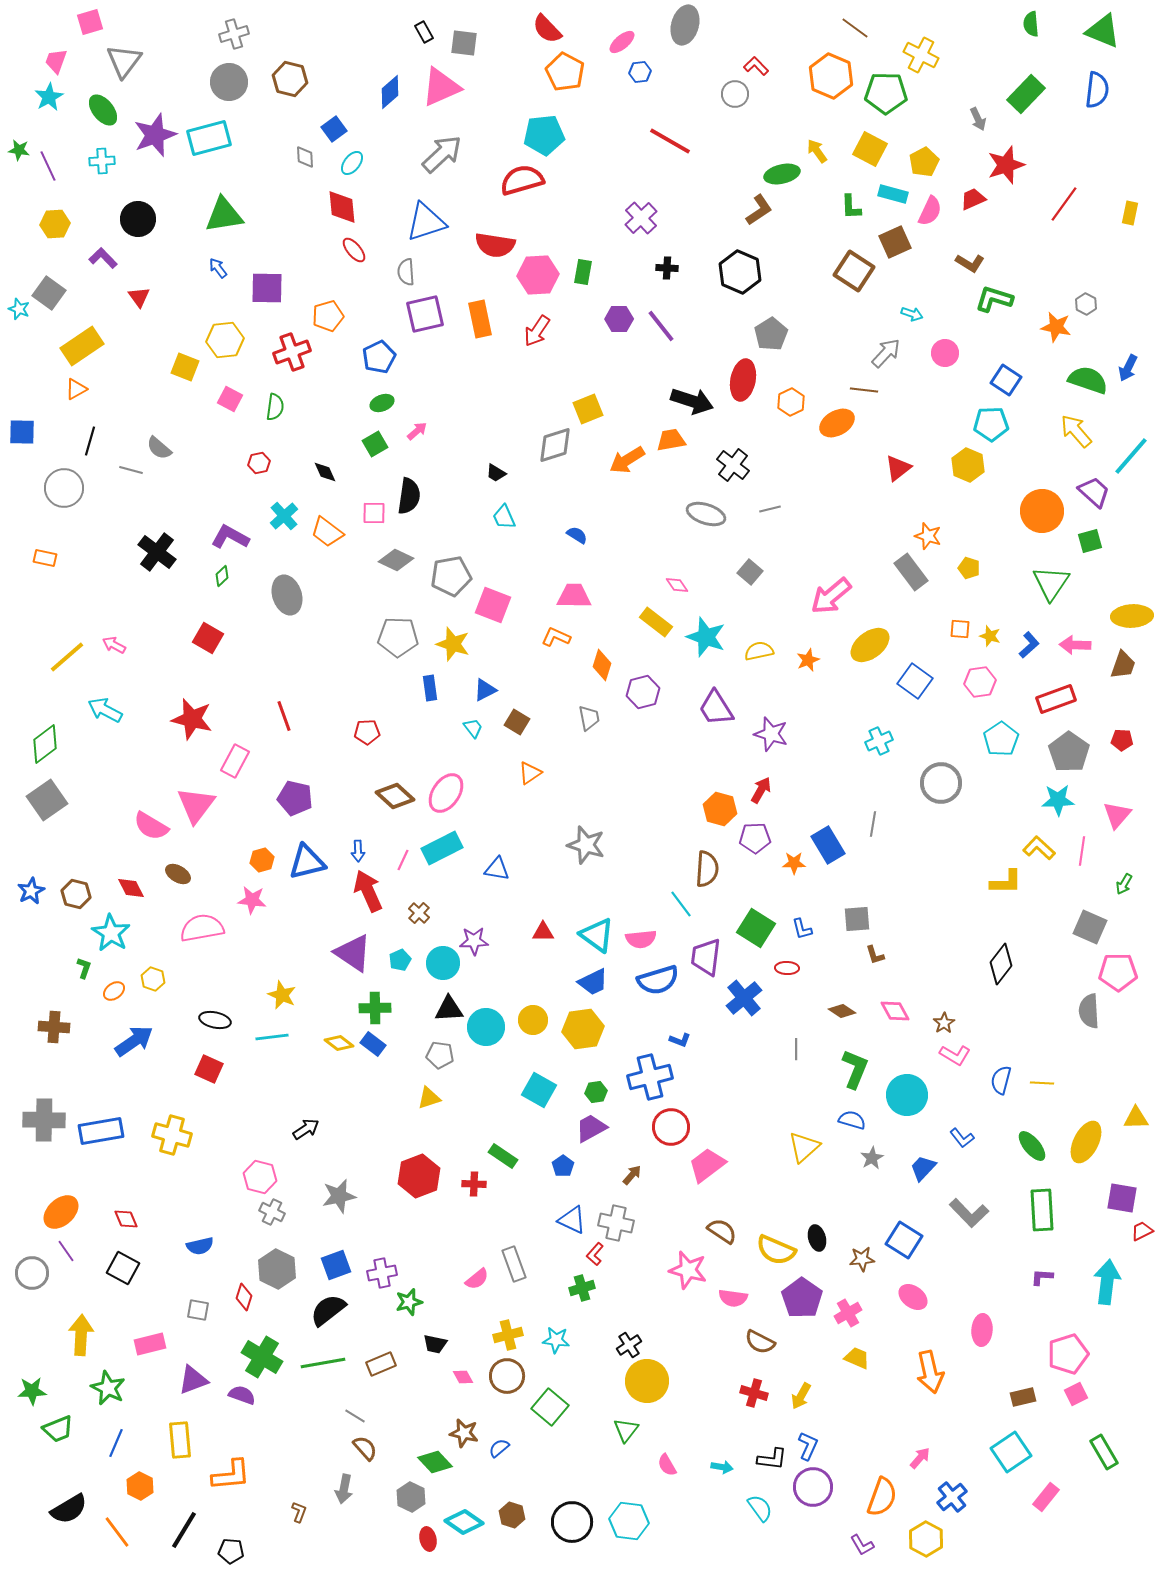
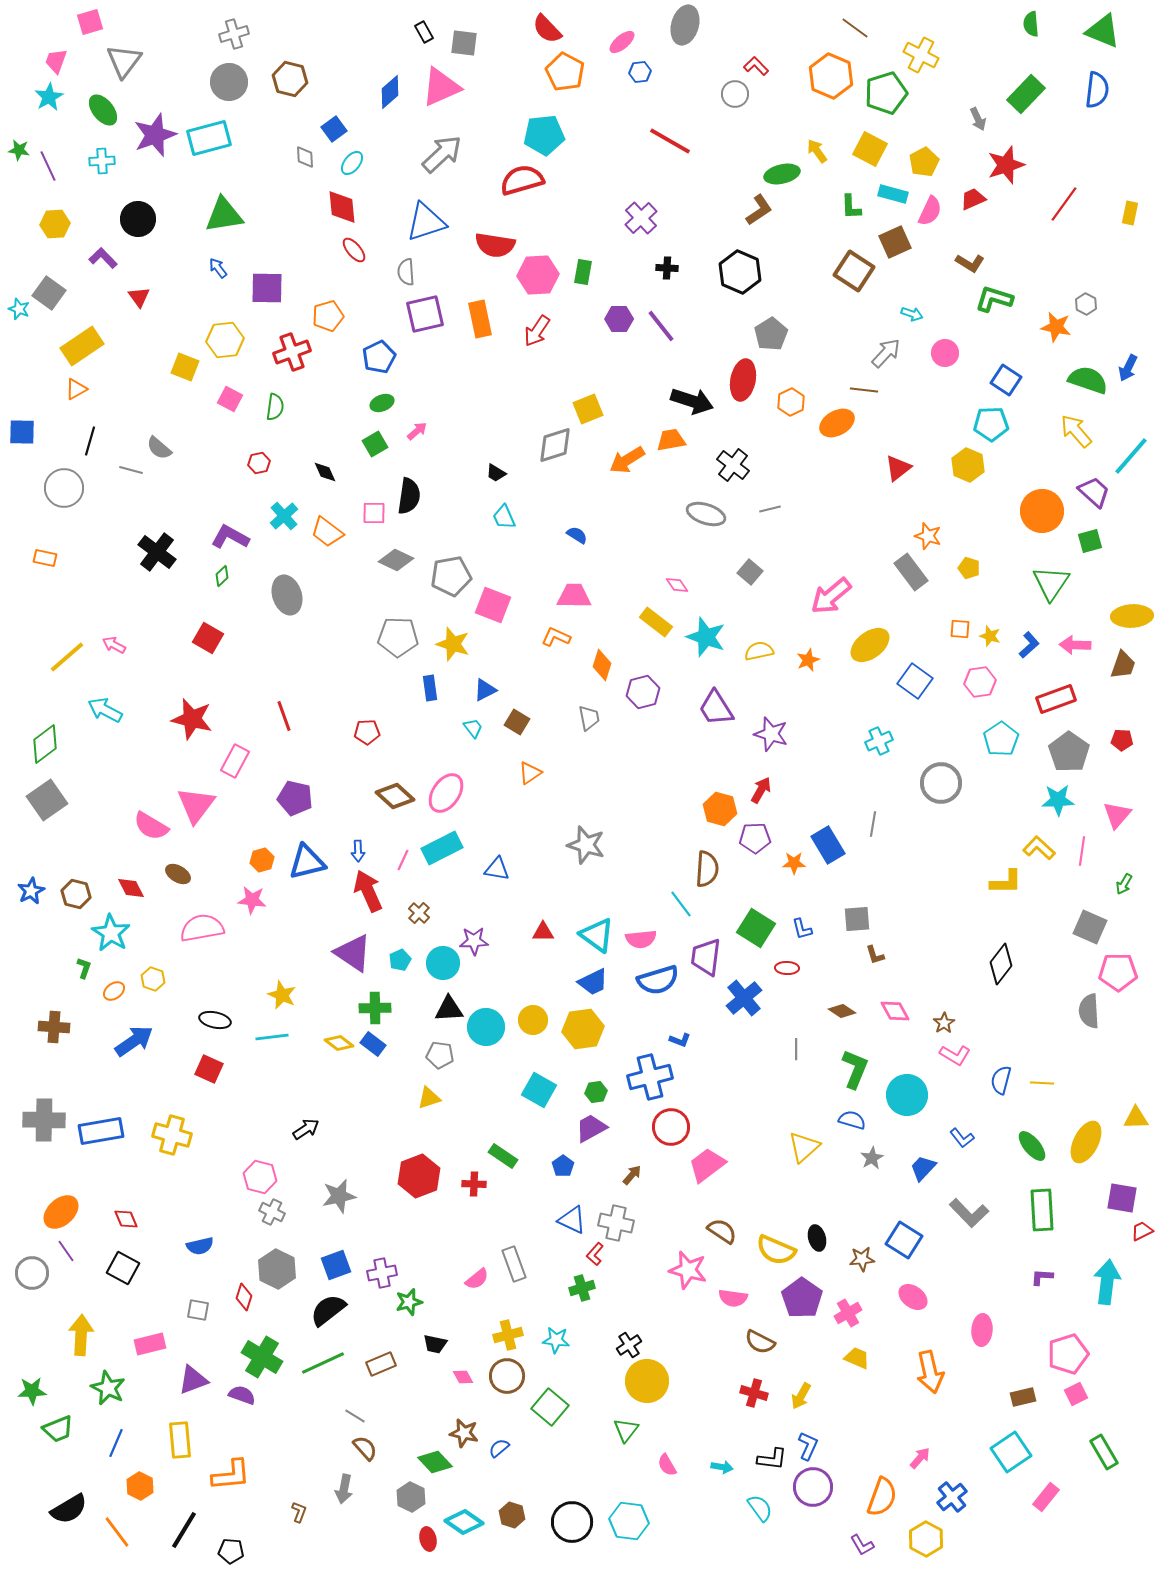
green pentagon at (886, 93): rotated 18 degrees counterclockwise
green line at (323, 1363): rotated 15 degrees counterclockwise
